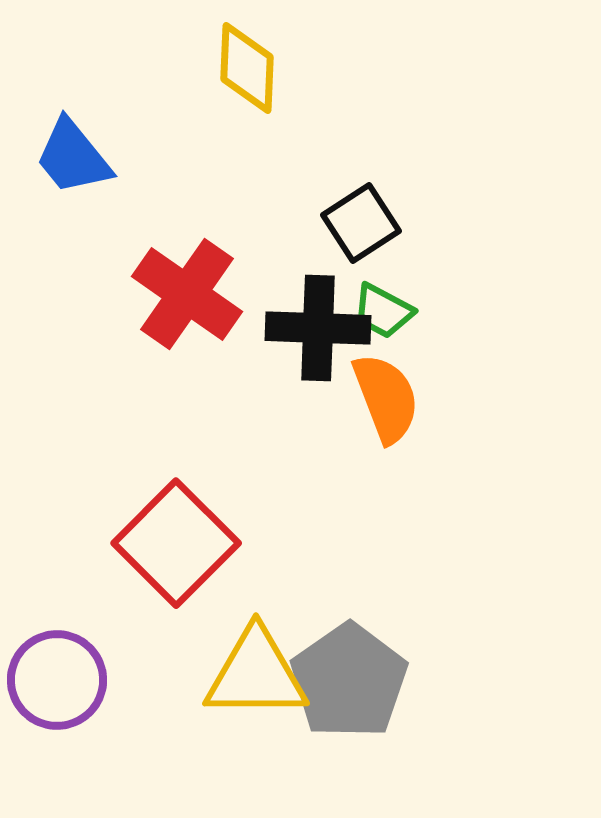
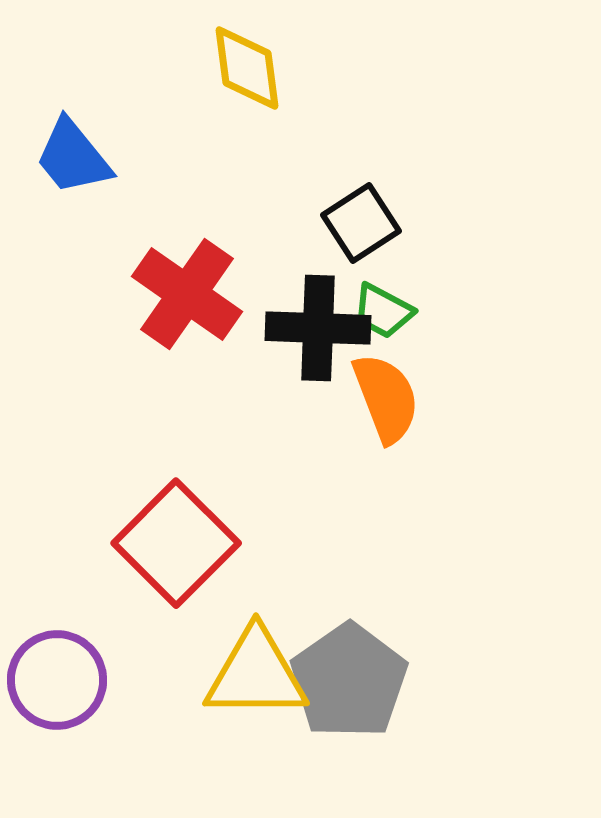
yellow diamond: rotated 10 degrees counterclockwise
